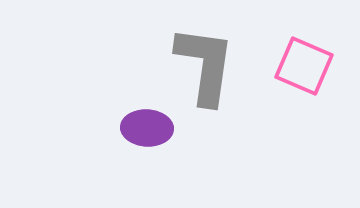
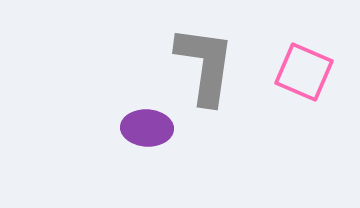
pink square: moved 6 px down
